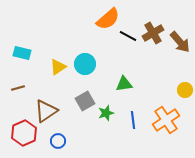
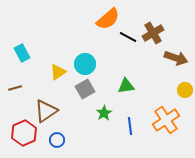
black line: moved 1 px down
brown arrow: moved 4 px left, 16 px down; rotated 30 degrees counterclockwise
cyan rectangle: rotated 48 degrees clockwise
yellow triangle: moved 5 px down
green triangle: moved 2 px right, 2 px down
brown line: moved 3 px left
gray square: moved 12 px up
green star: moved 2 px left; rotated 14 degrees counterclockwise
blue line: moved 3 px left, 6 px down
blue circle: moved 1 px left, 1 px up
